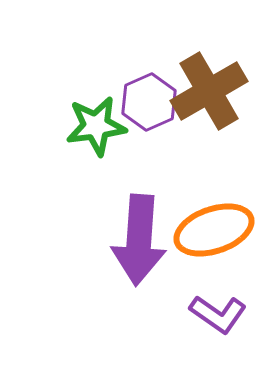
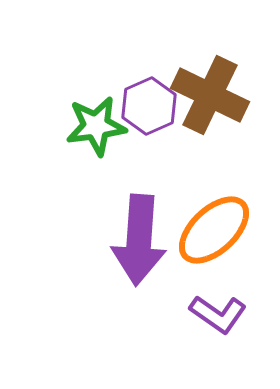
brown cross: moved 1 px right, 4 px down; rotated 34 degrees counterclockwise
purple hexagon: moved 4 px down
orange ellipse: rotated 24 degrees counterclockwise
